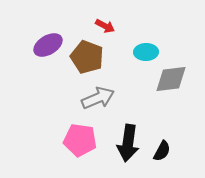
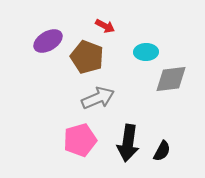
purple ellipse: moved 4 px up
pink pentagon: rotated 24 degrees counterclockwise
